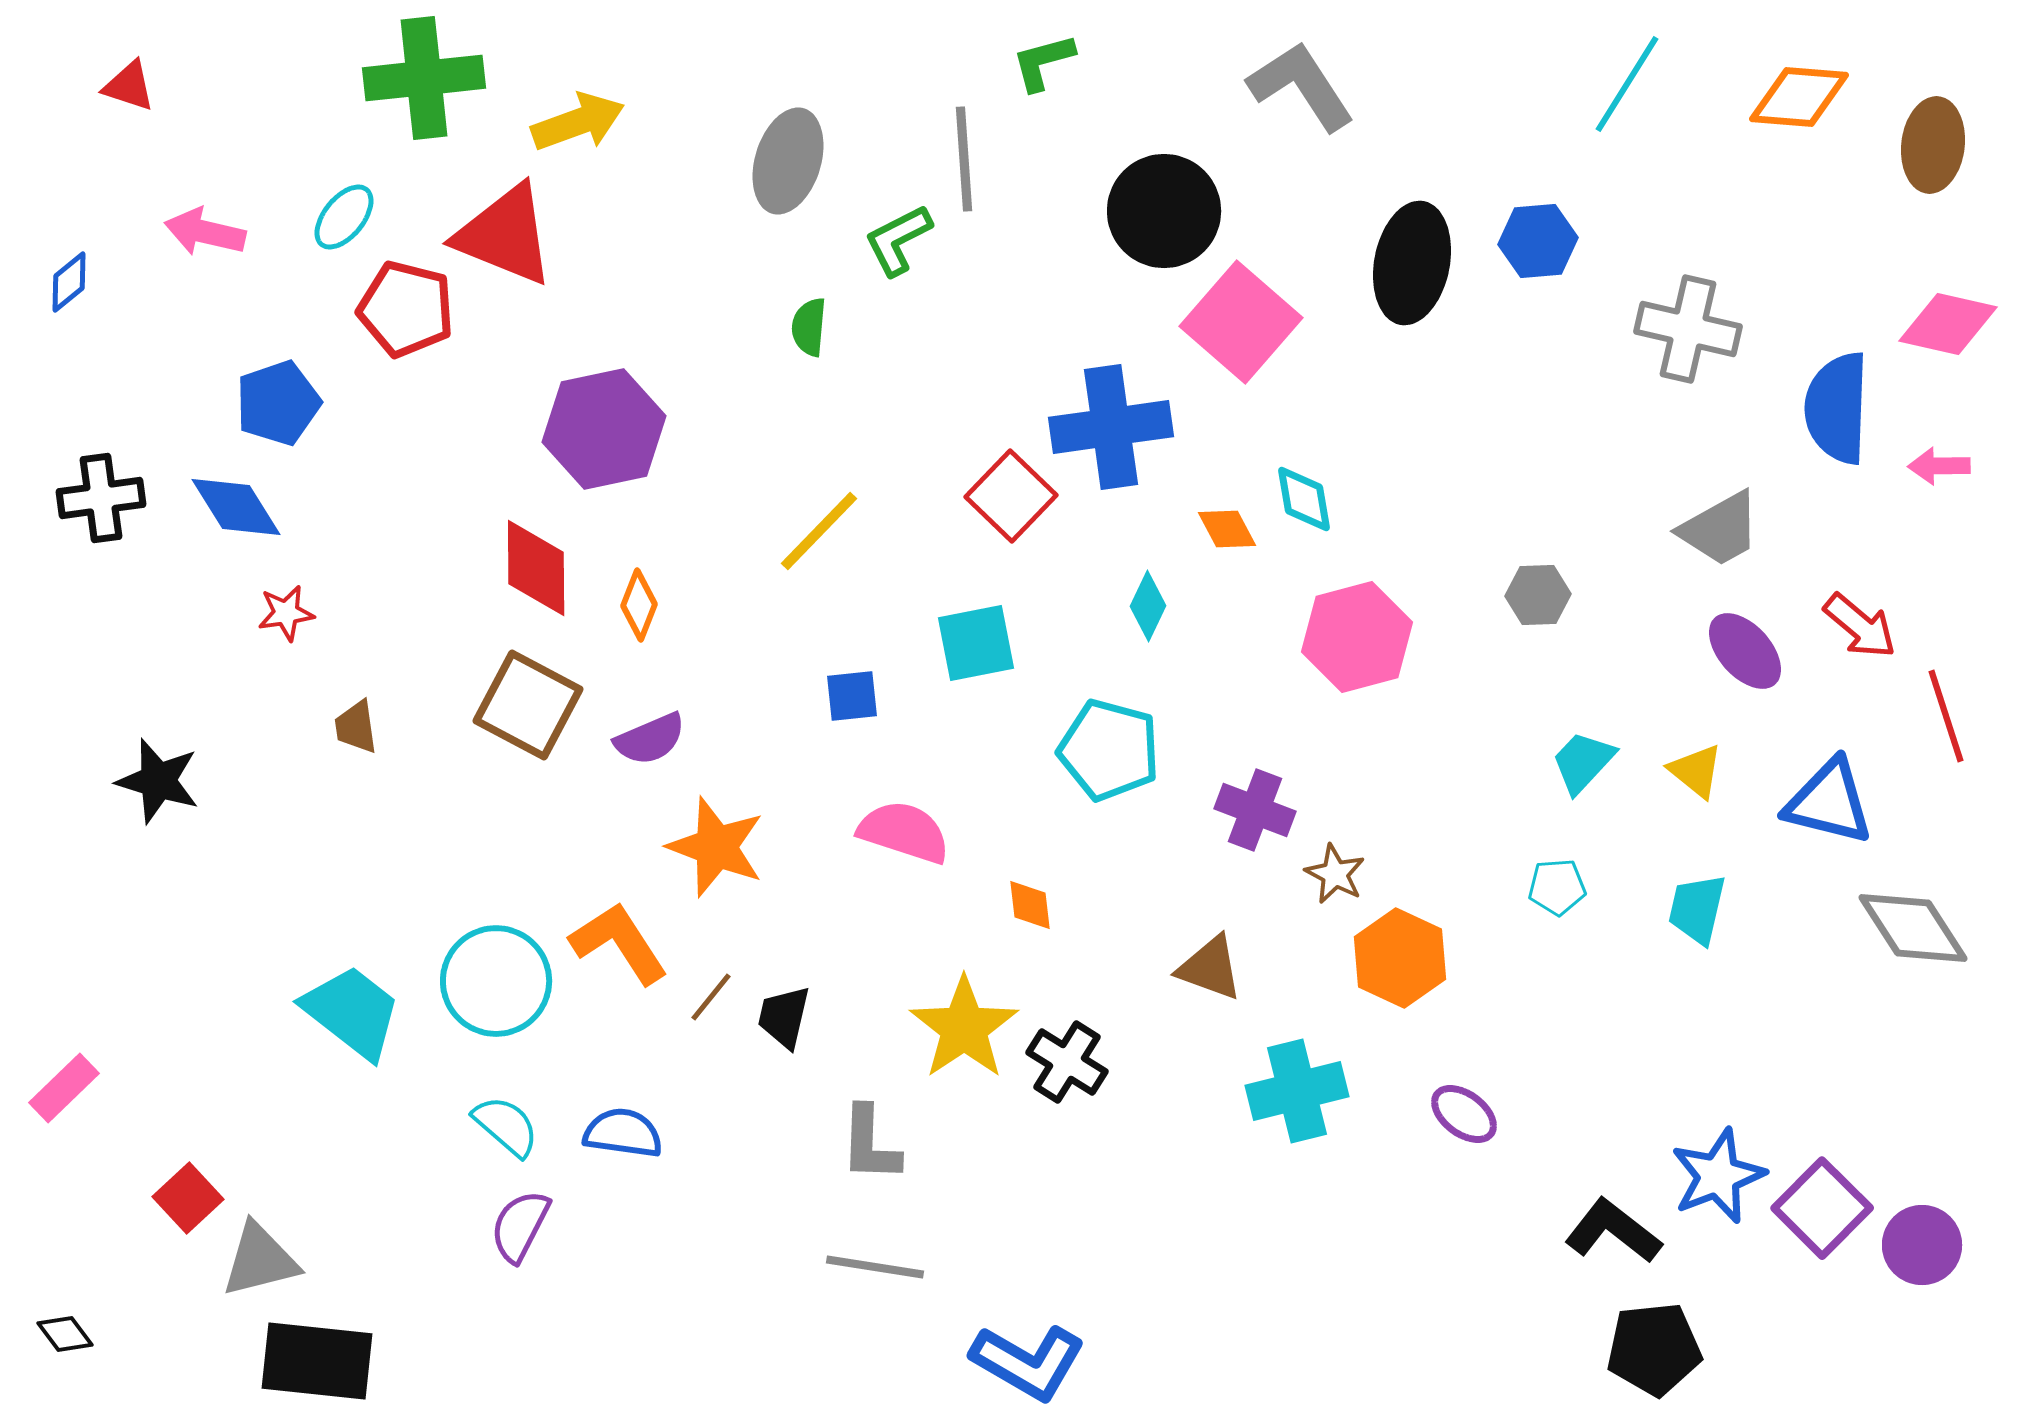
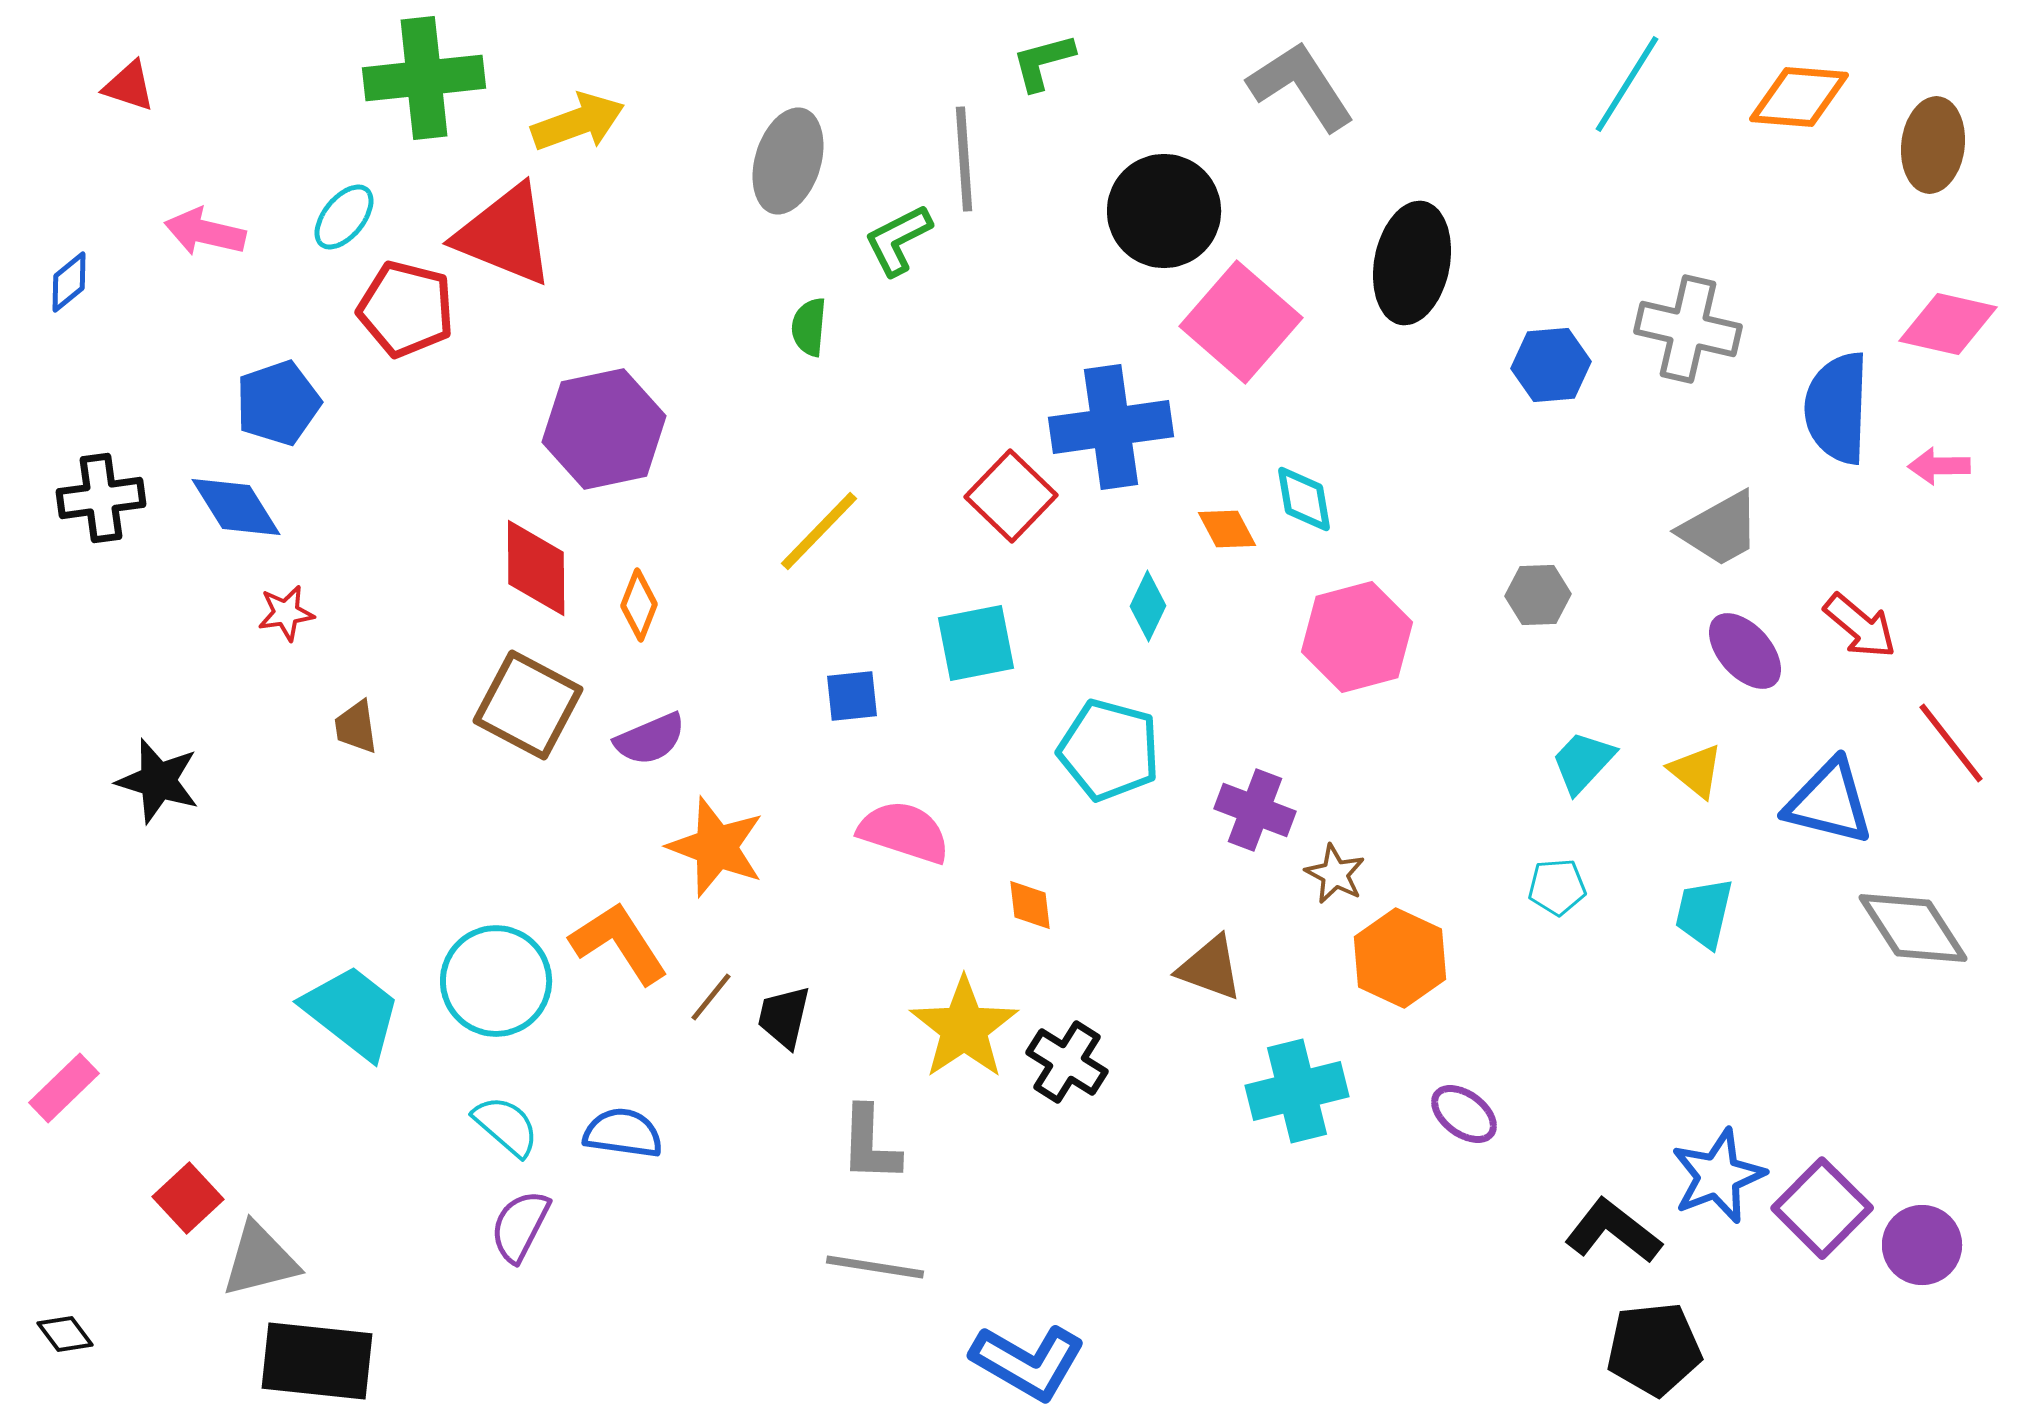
blue hexagon at (1538, 241): moved 13 px right, 124 px down
red line at (1946, 716): moved 5 px right, 27 px down; rotated 20 degrees counterclockwise
cyan trapezoid at (1697, 909): moved 7 px right, 4 px down
